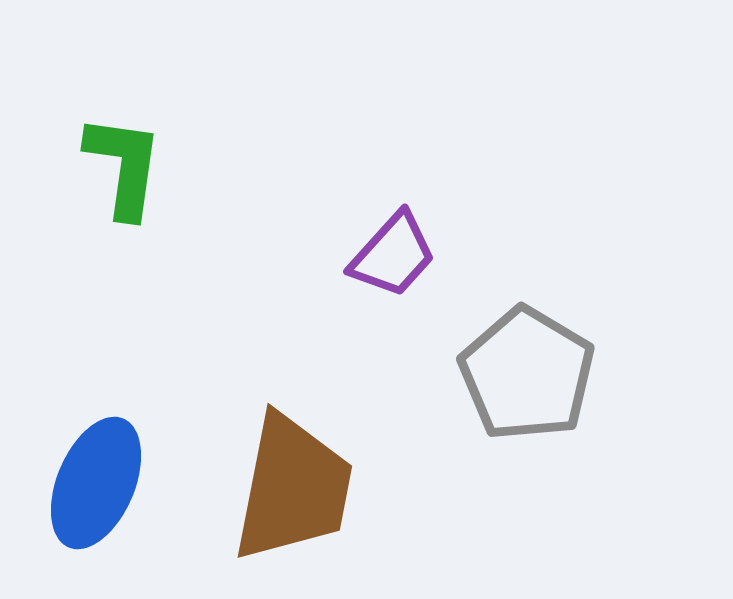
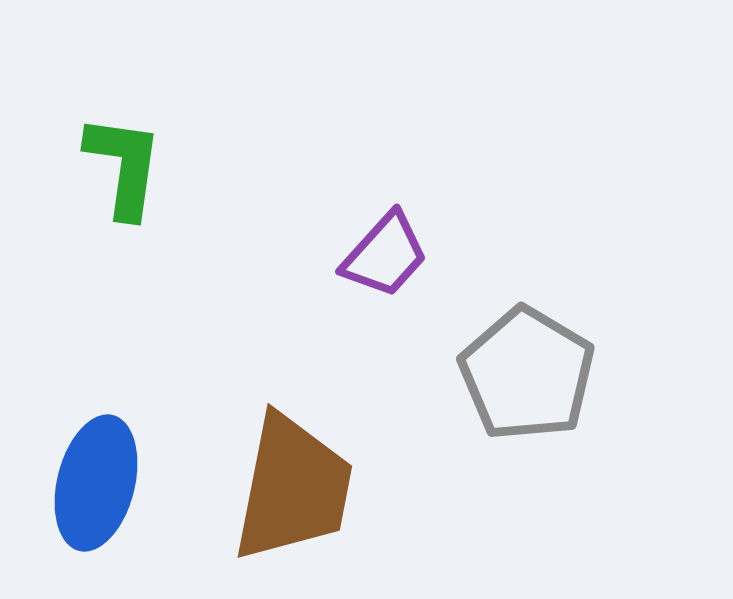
purple trapezoid: moved 8 px left
blue ellipse: rotated 9 degrees counterclockwise
